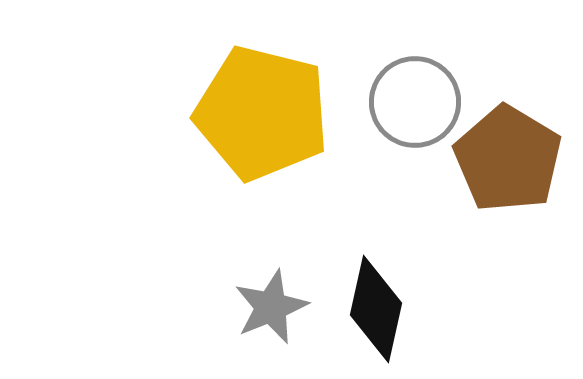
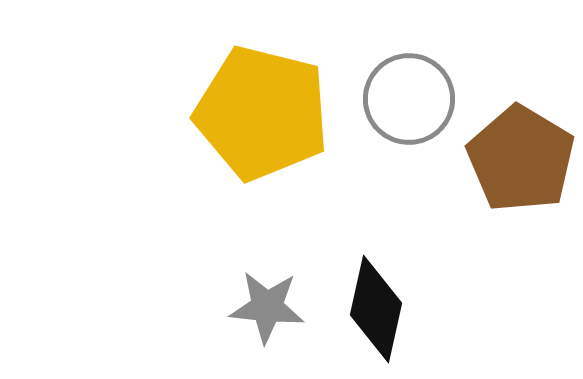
gray circle: moved 6 px left, 3 px up
brown pentagon: moved 13 px right
gray star: moved 4 px left; rotated 28 degrees clockwise
